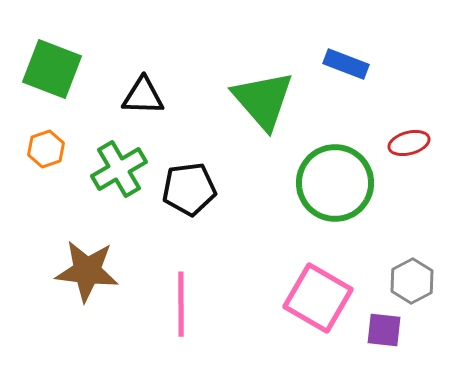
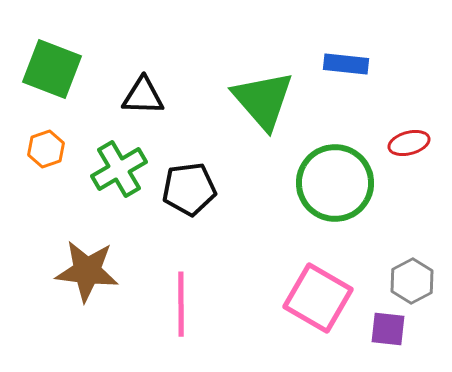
blue rectangle: rotated 15 degrees counterclockwise
purple square: moved 4 px right, 1 px up
